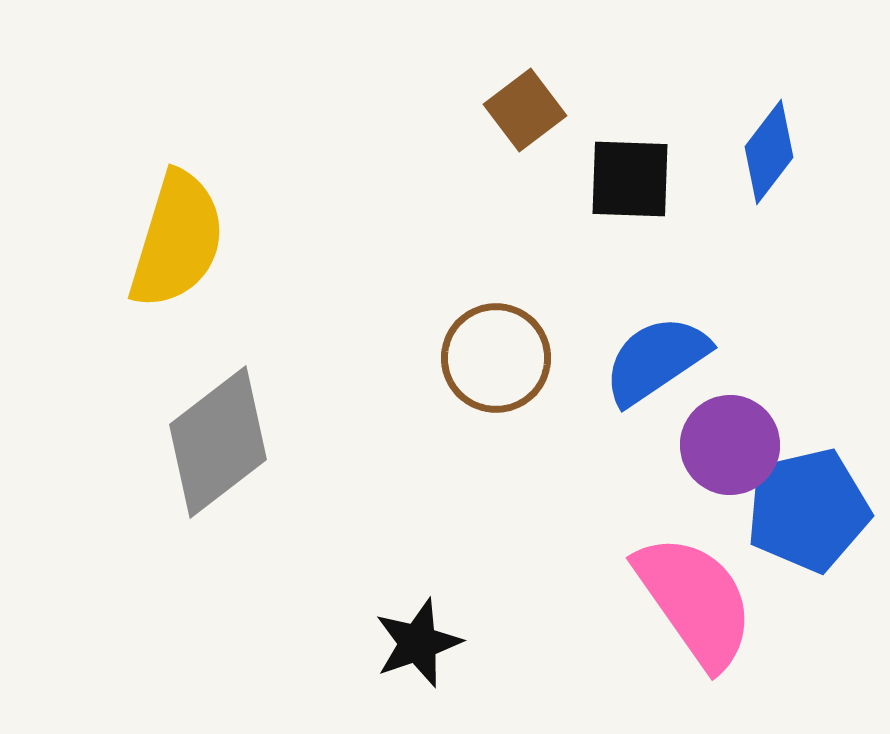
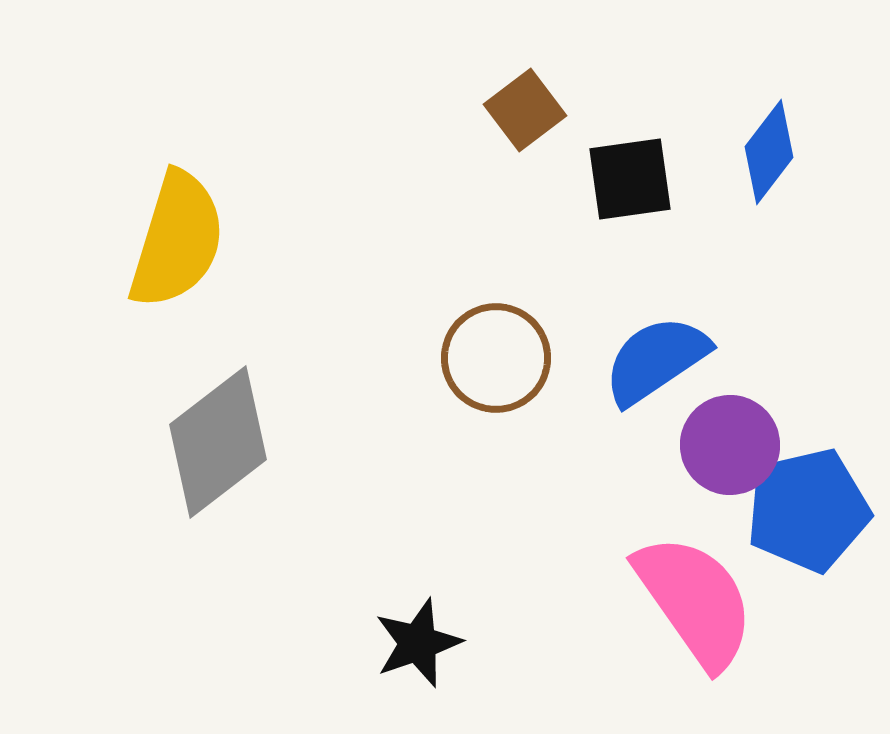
black square: rotated 10 degrees counterclockwise
